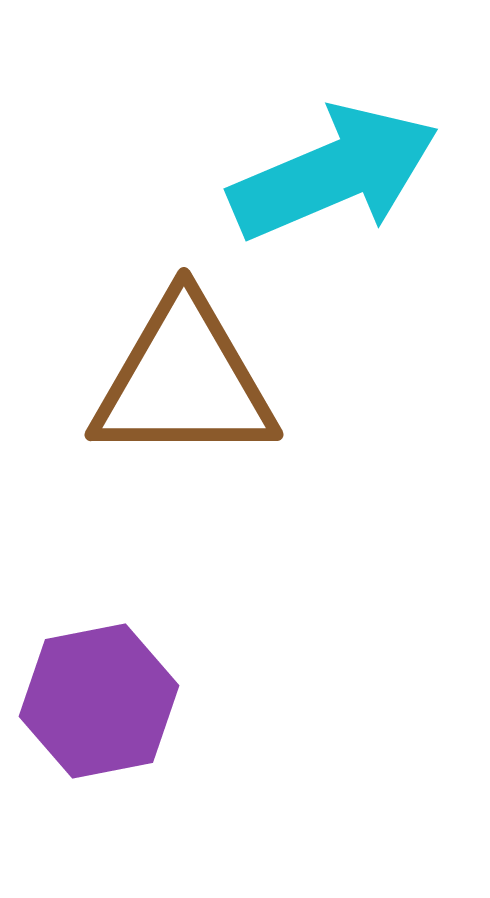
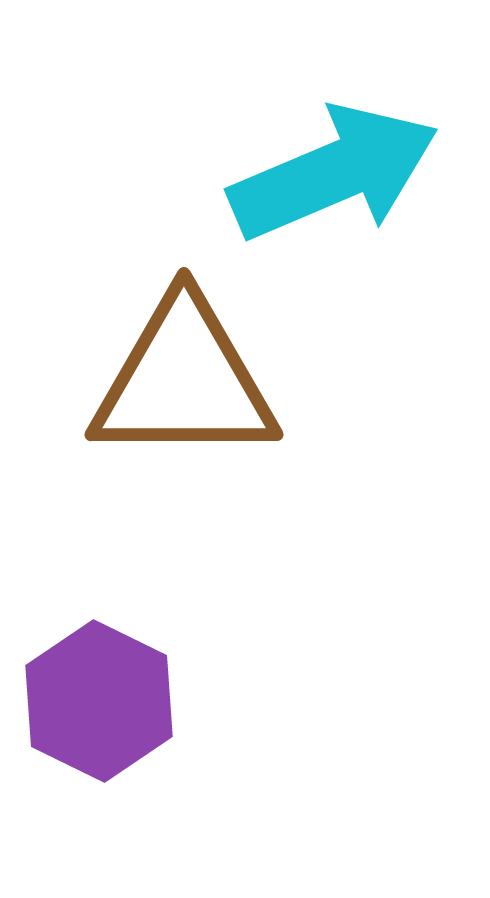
purple hexagon: rotated 23 degrees counterclockwise
